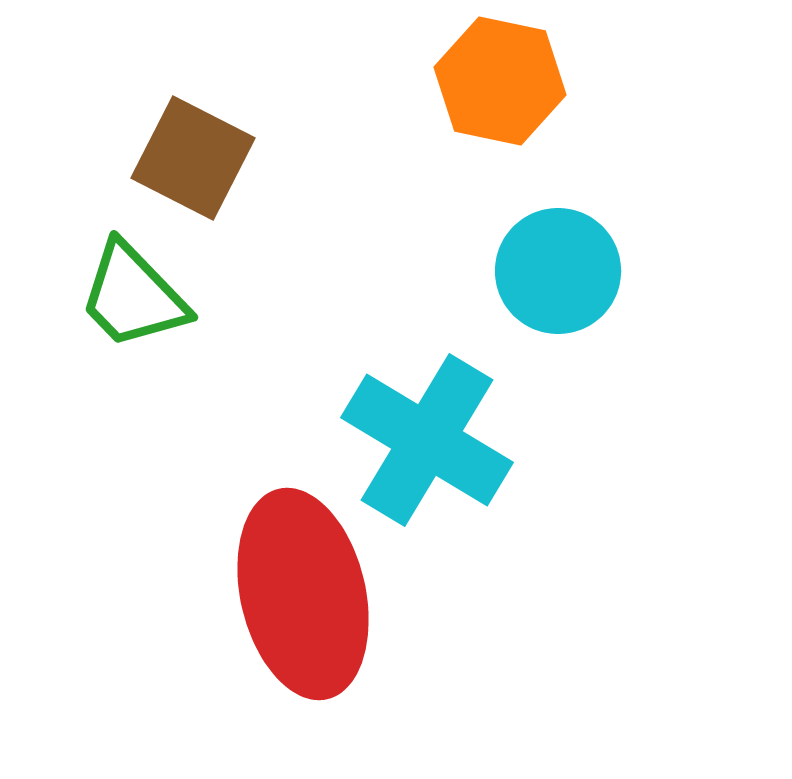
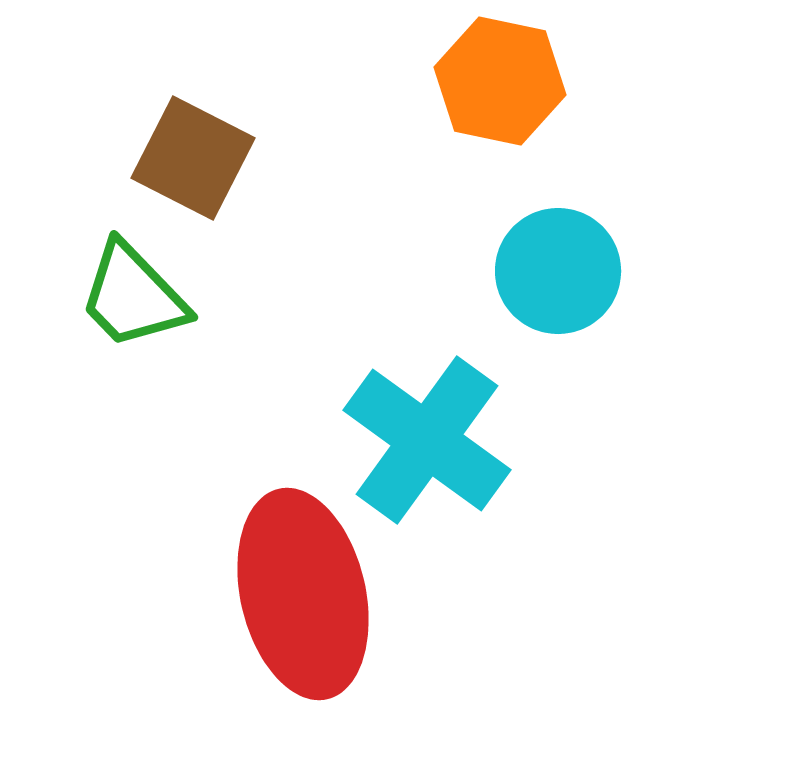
cyan cross: rotated 5 degrees clockwise
